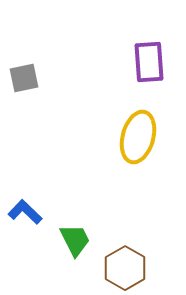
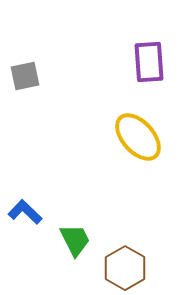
gray square: moved 1 px right, 2 px up
yellow ellipse: rotated 57 degrees counterclockwise
